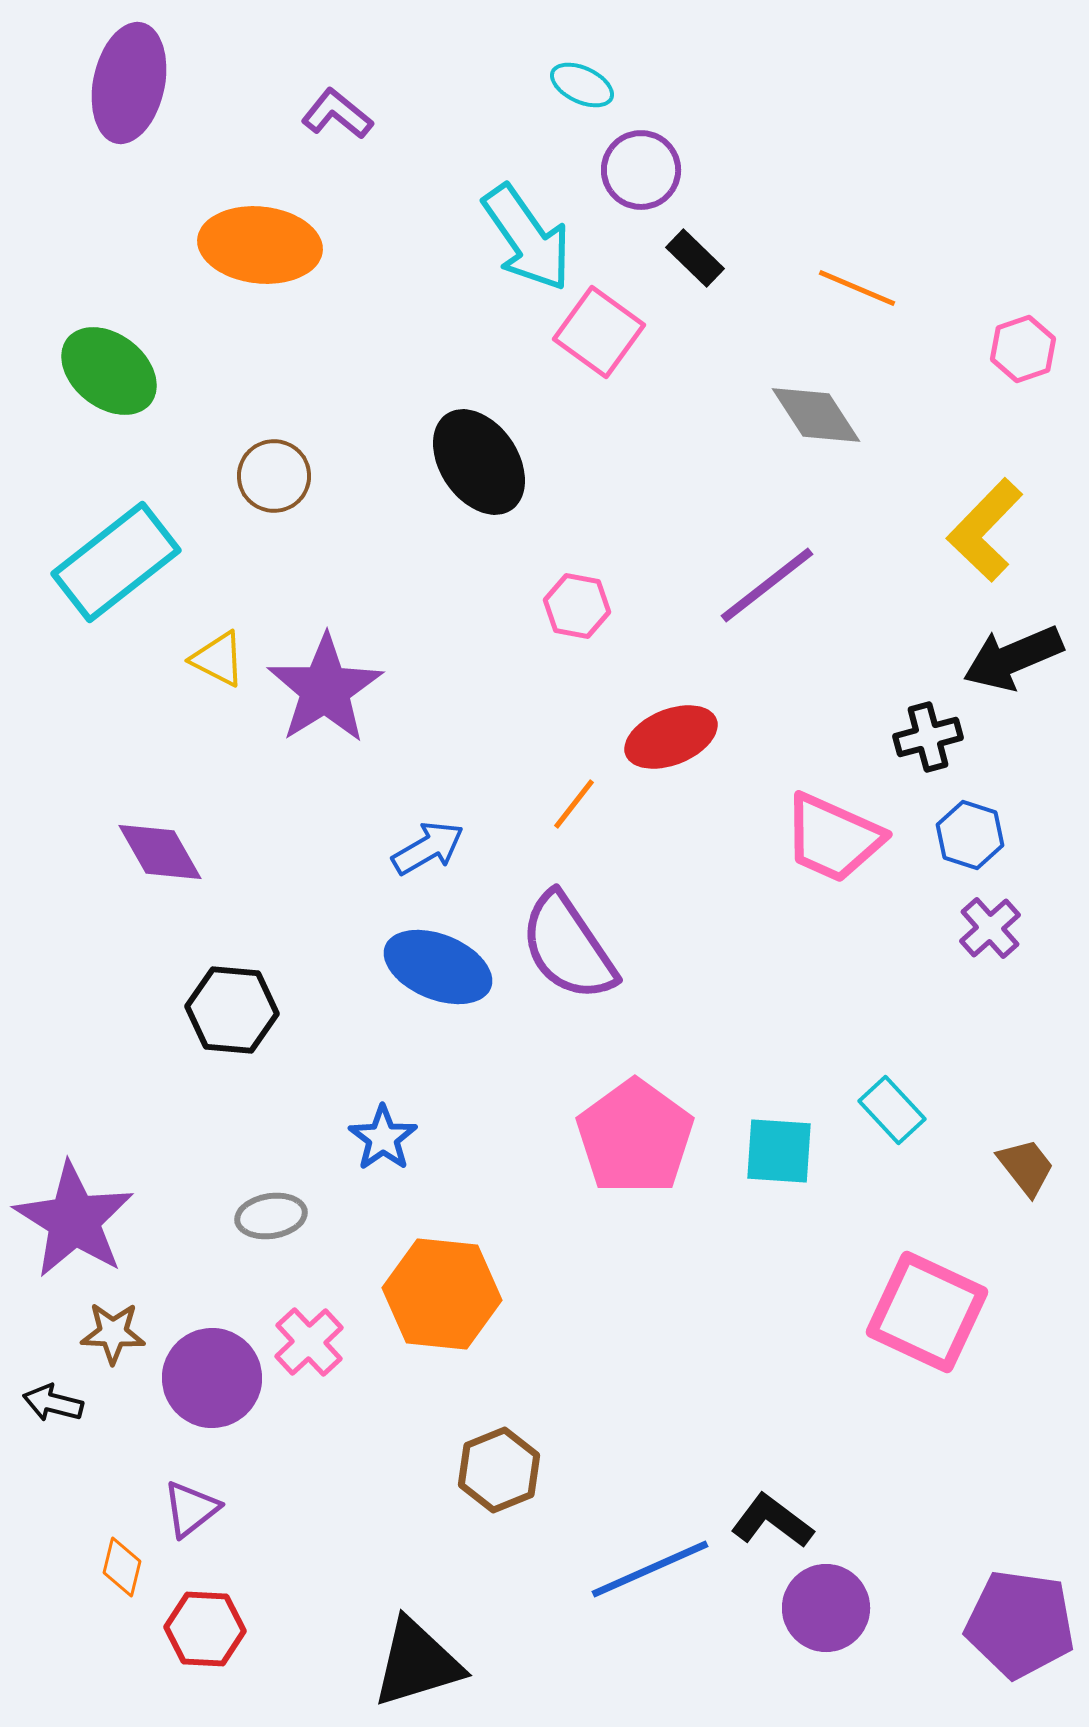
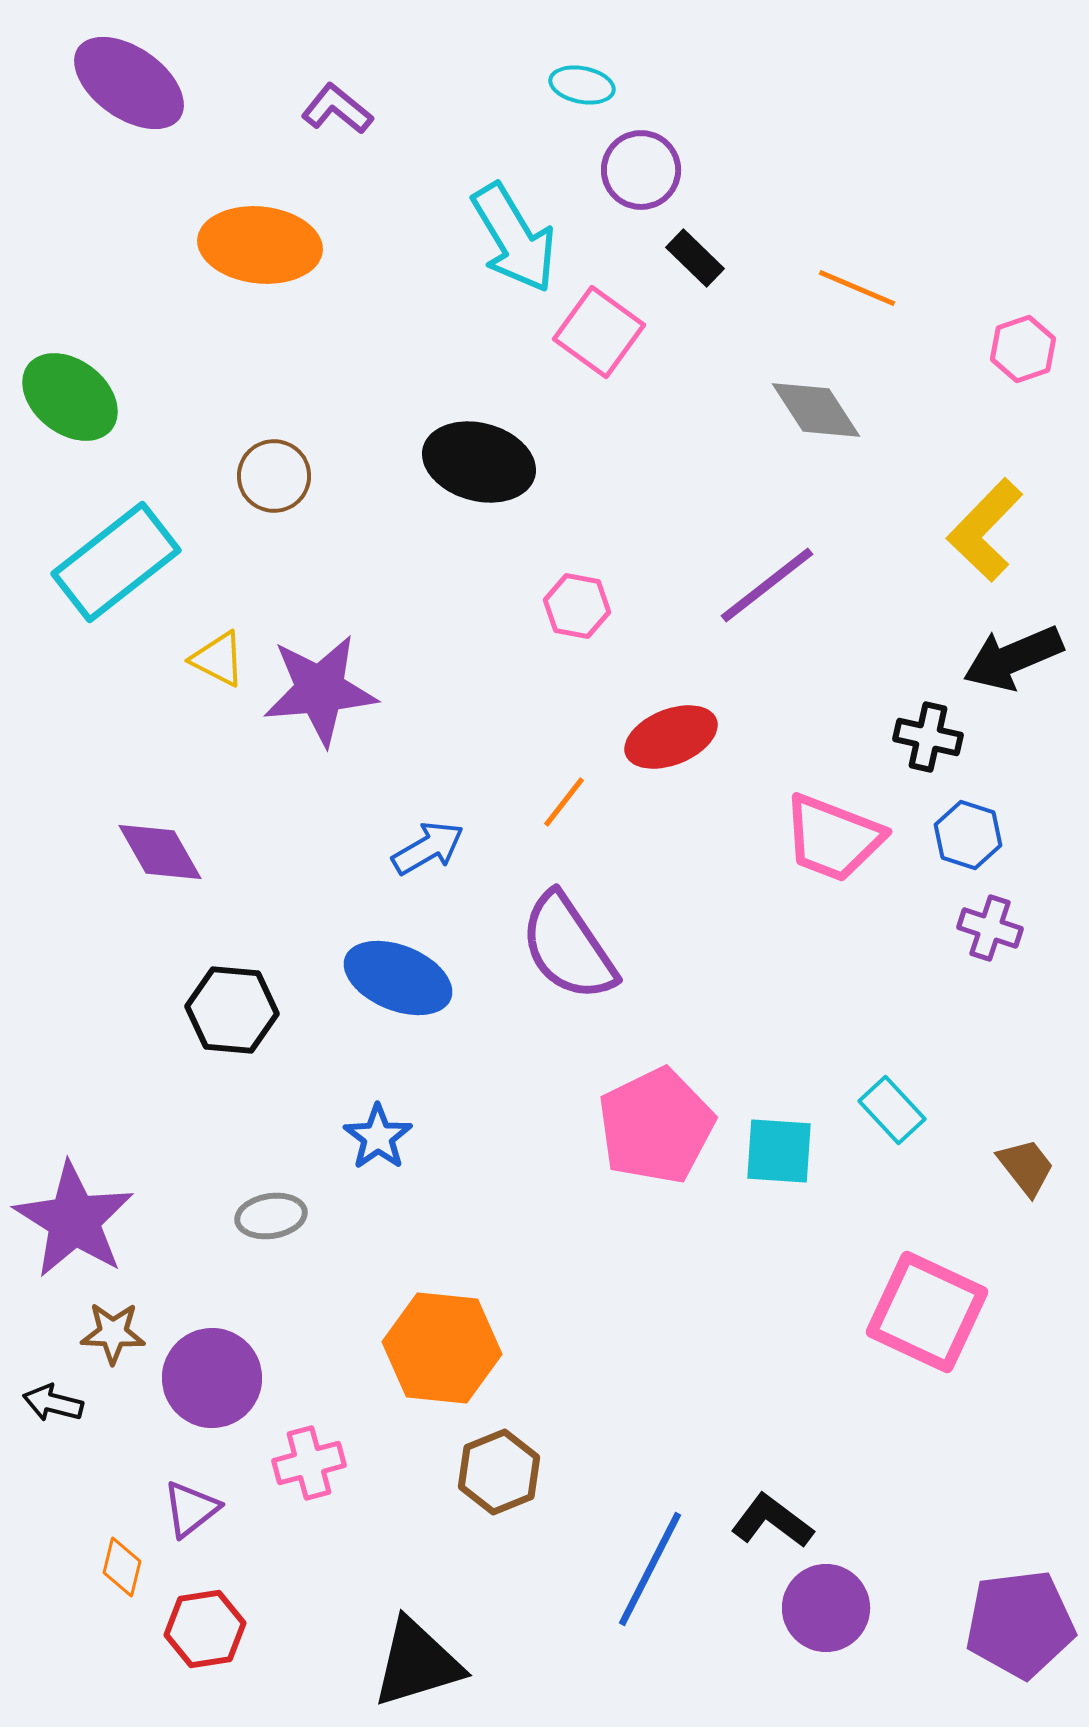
purple ellipse at (129, 83): rotated 67 degrees counterclockwise
cyan ellipse at (582, 85): rotated 14 degrees counterclockwise
purple L-shape at (337, 114): moved 5 px up
cyan arrow at (527, 238): moved 13 px left; rotated 4 degrees clockwise
green ellipse at (109, 371): moved 39 px left, 26 px down
gray diamond at (816, 415): moved 5 px up
black ellipse at (479, 462): rotated 41 degrees counterclockwise
purple star at (325, 689): moved 5 px left, 1 px down; rotated 27 degrees clockwise
black cross at (928, 737): rotated 28 degrees clockwise
orange line at (574, 804): moved 10 px left, 2 px up
blue hexagon at (970, 835): moved 2 px left
pink trapezoid at (833, 838): rotated 3 degrees counterclockwise
purple cross at (990, 928): rotated 30 degrees counterclockwise
blue ellipse at (438, 967): moved 40 px left, 11 px down
pink pentagon at (635, 1137): moved 21 px right, 11 px up; rotated 10 degrees clockwise
blue star at (383, 1138): moved 5 px left, 1 px up
orange hexagon at (442, 1294): moved 54 px down
pink cross at (309, 1342): moved 121 px down; rotated 28 degrees clockwise
brown hexagon at (499, 1470): moved 2 px down
blue line at (650, 1569): rotated 39 degrees counterclockwise
purple pentagon at (1020, 1624): rotated 15 degrees counterclockwise
red hexagon at (205, 1629): rotated 12 degrees counterclockwise
